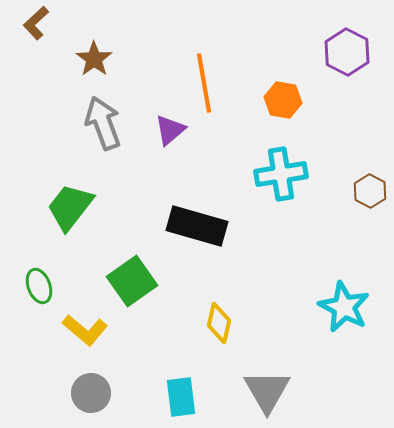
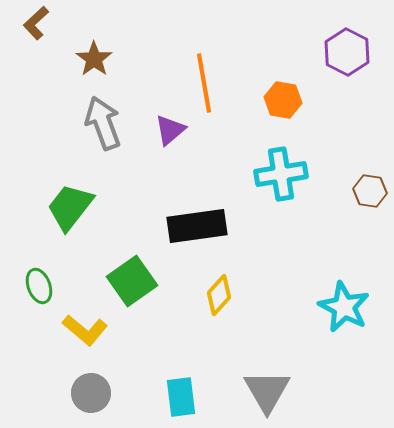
brown hexagon: rotated 20 degrees counterclockwise
black rectangle: rotated 24 degrees counterclockwise
yellow diamond: moved 28 px up; rotated 30 degrees clockwise
